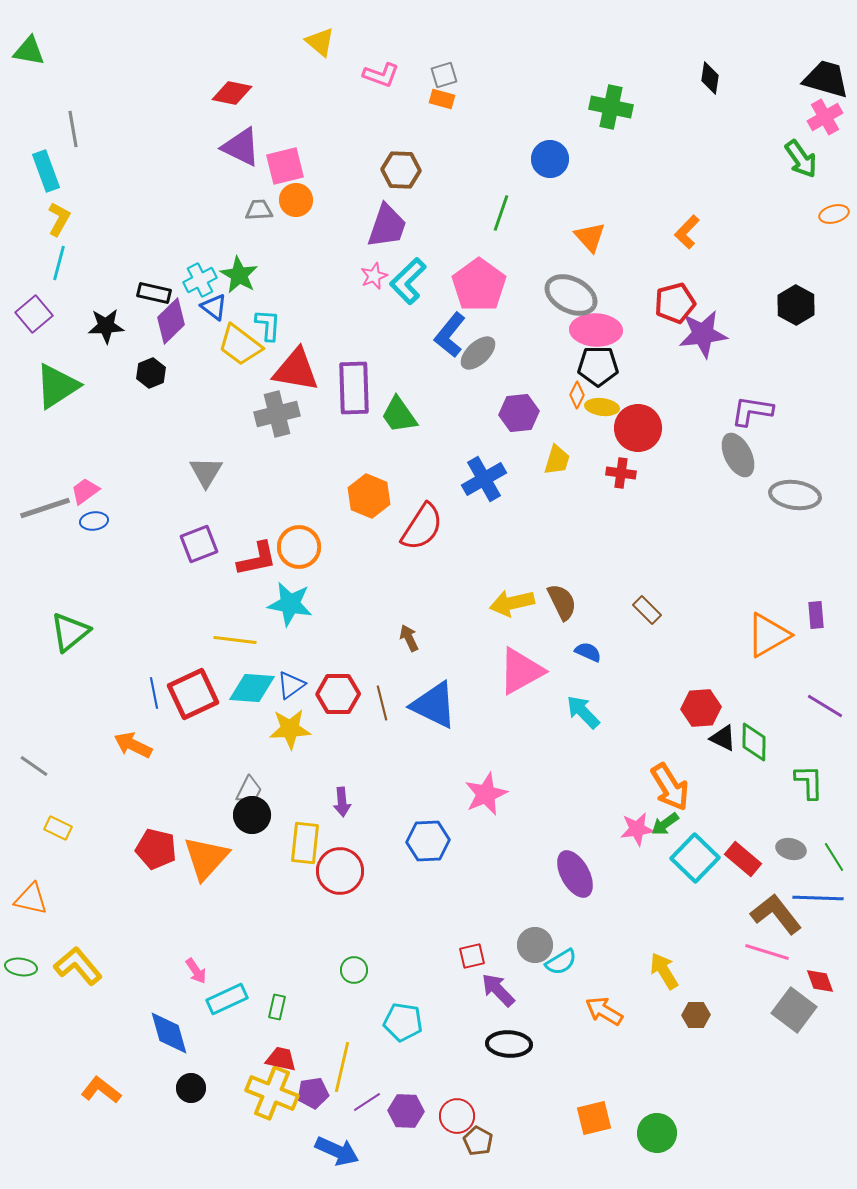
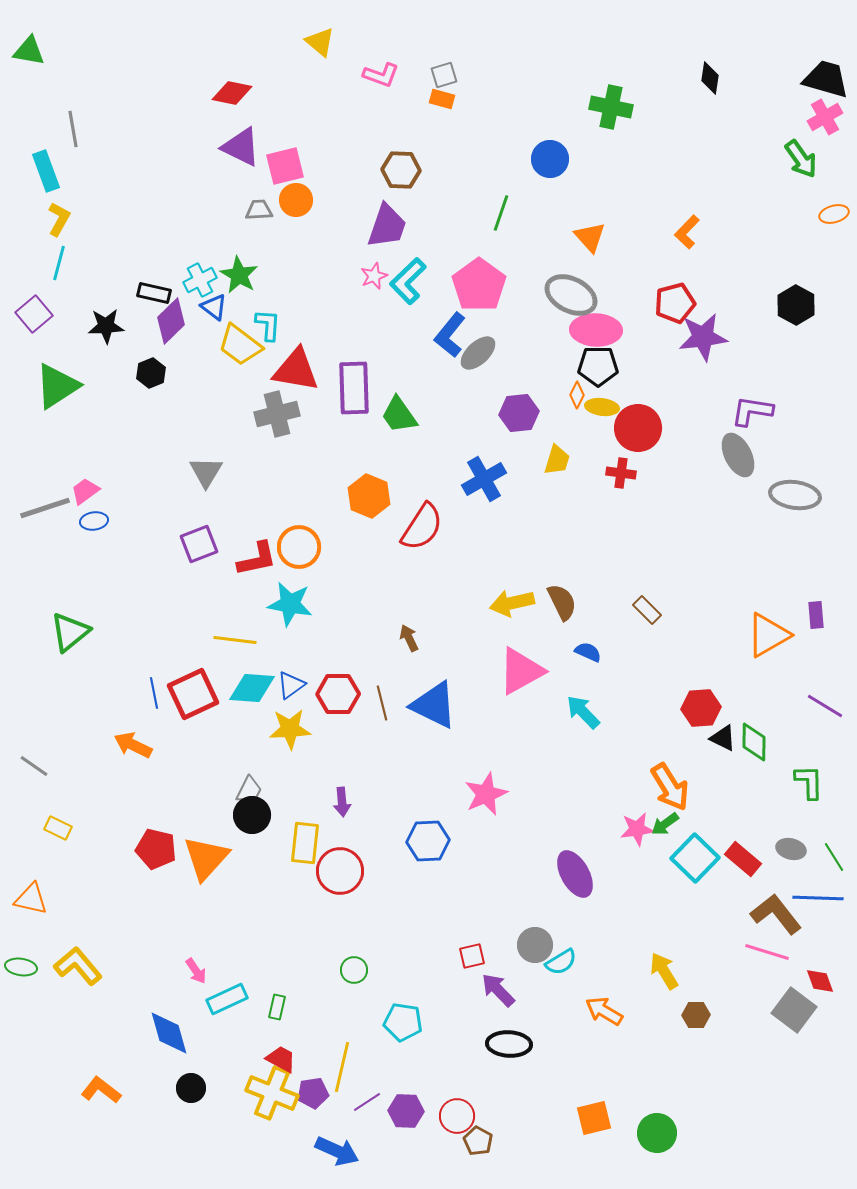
purple star at (703, 334): moved 3 px down
red trapezoid at (281, 1059): rotated 16 degrees clockwise
